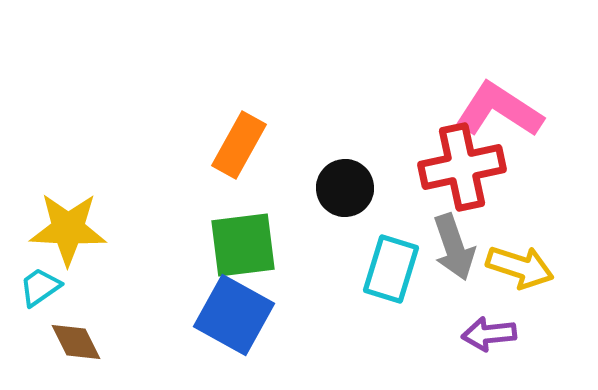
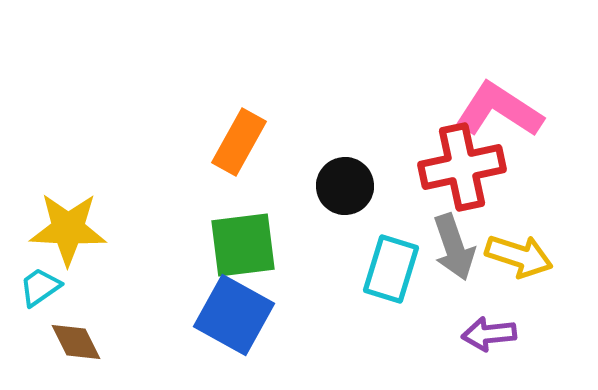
orange rectangle: moved 3 px up
black circle: moved 2 px up
yellow arrow: moved 1 px left, 11 px up
